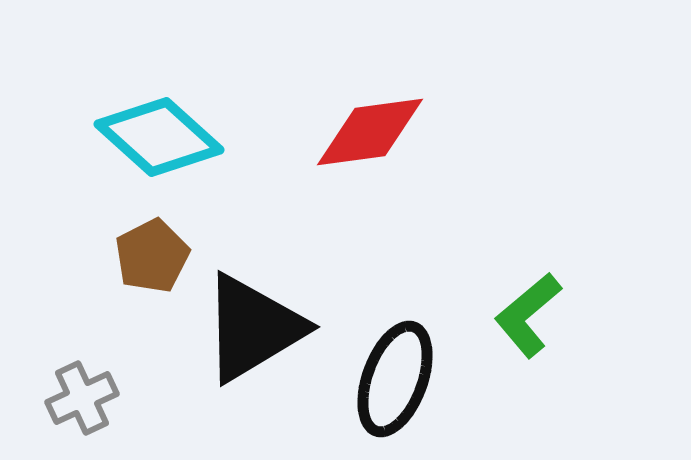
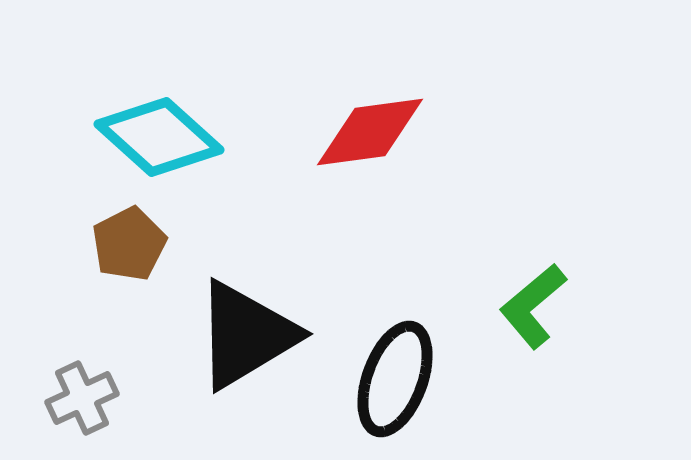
brown pentagon: moved 23 px left, 12 px up
green L-shape: moved 5 px right, 9 px up
black triangle: moved 7 px left, 7 px down
